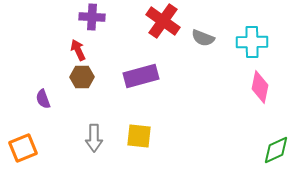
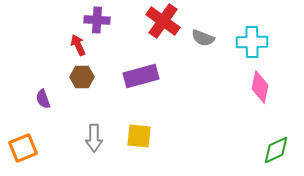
purple cross: moved 5 px right, 3 px down
red arrow: moved 5 px up
